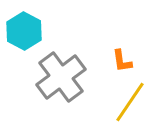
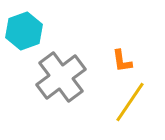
cyan hexagon: rotated 12 degrees clockwise
